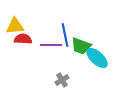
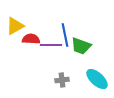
yellow triangle: rotated 24 degrees counterclockwise
red semicircle: moved 8 px right
cyan ellipse: moved 21 px down
gray cross: rotated 24 degrees clockwise
